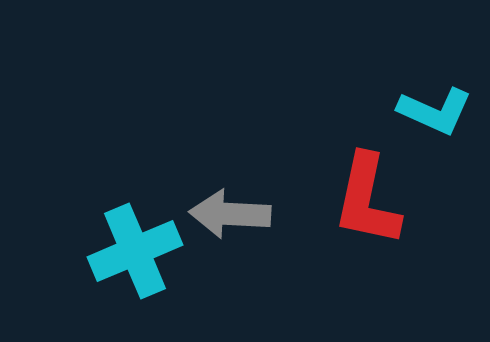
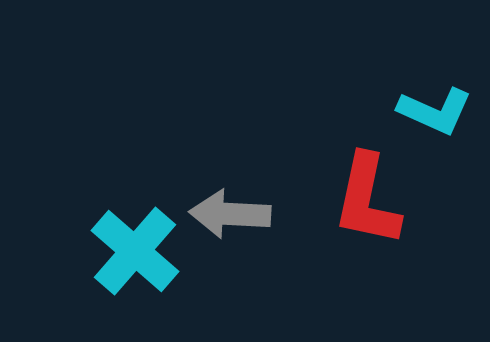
cyan cross: rotated 26 degrees counterclockwise
